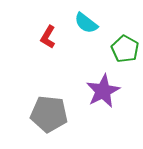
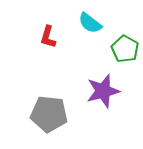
cyan semicircle: moved 4 px right
red L-shape: rotated 15 degrees counterclockwise
purple star: rotated 12 degrees clockwise
